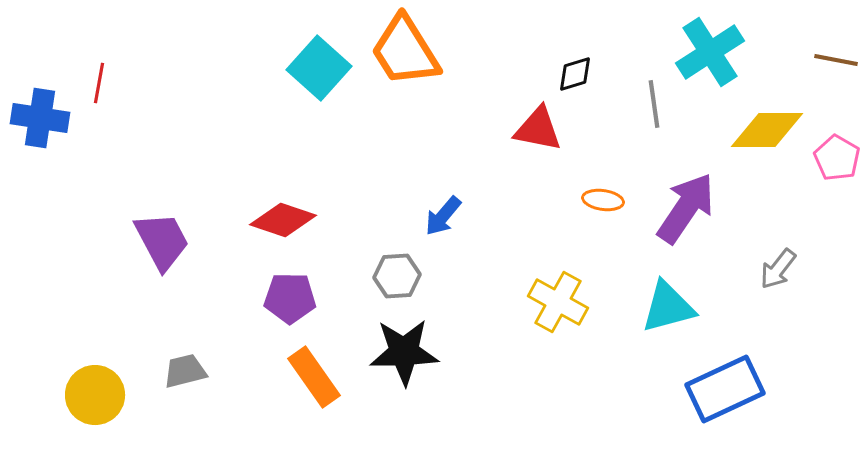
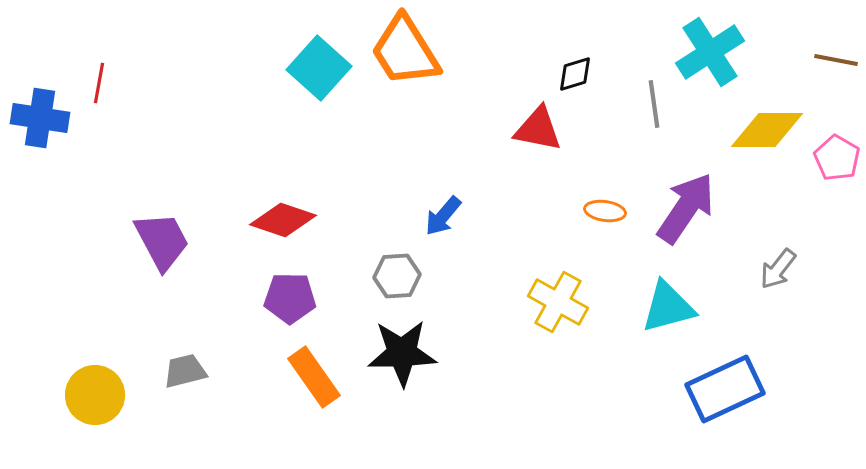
orange ellipse: moved 2 px right, 11 px down
black star: moved 2 px left, 1 px down
